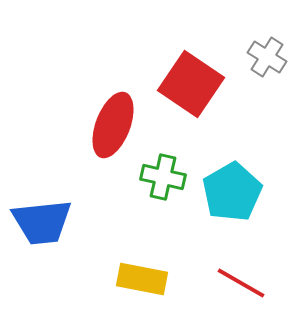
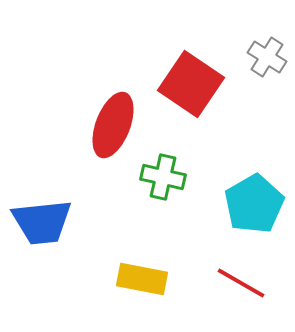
cyan pentagon: moved 22 px right, 12 px down
